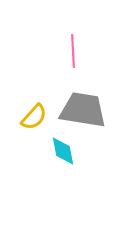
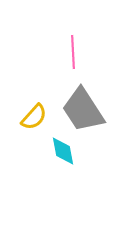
pink line: moved 1 px down
gray trapezoid: rotated 132 degrees counterclockwise
